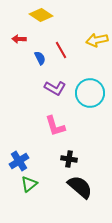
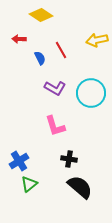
cyan circle: moved 1 px right
